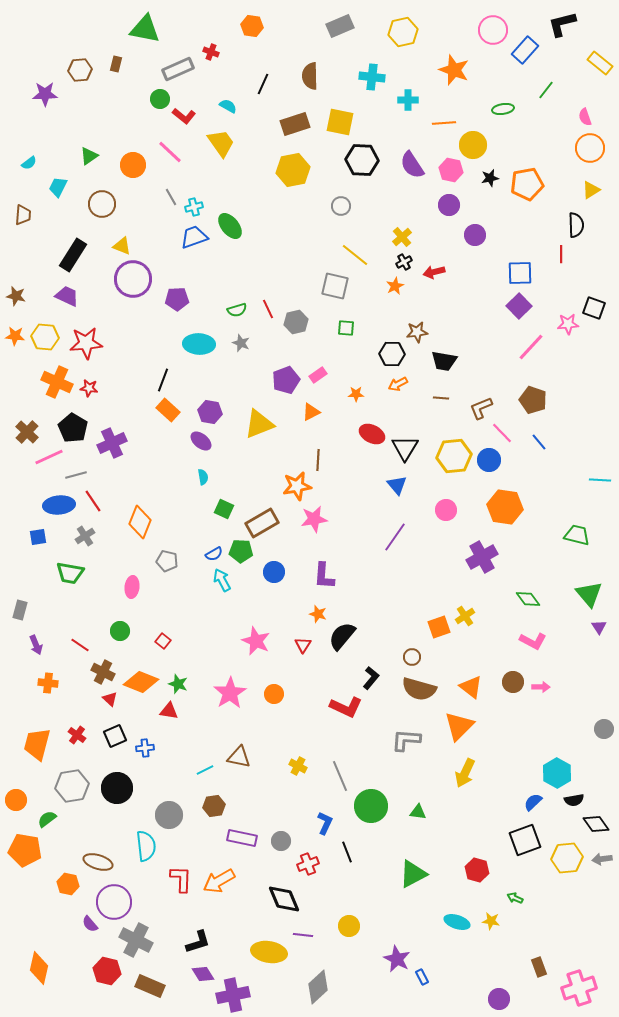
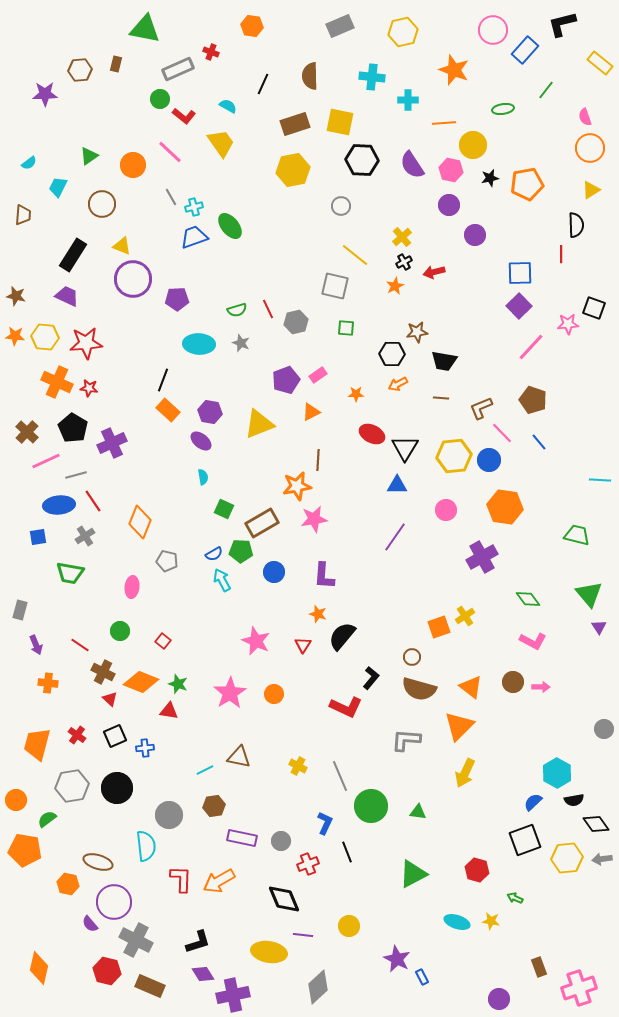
pink line at (49, 457): moved 3 px left, 4 px down
blue triangle at (397, 485): rotated 50 degrees counterclockwise
